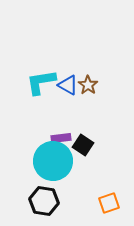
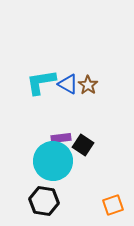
blue triangle: moved 1 px up
orange square: moved 4 px right, 2 px down
